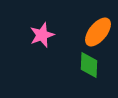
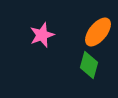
green diamond: rotated 12 degrees clockwise
